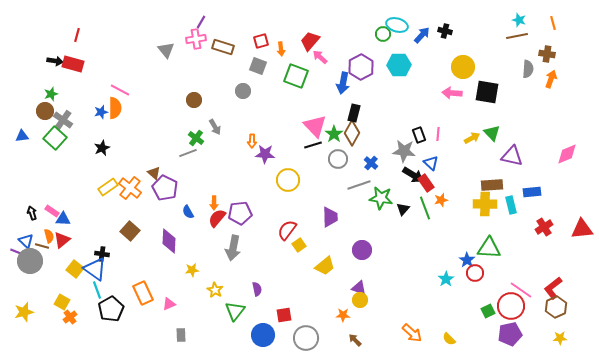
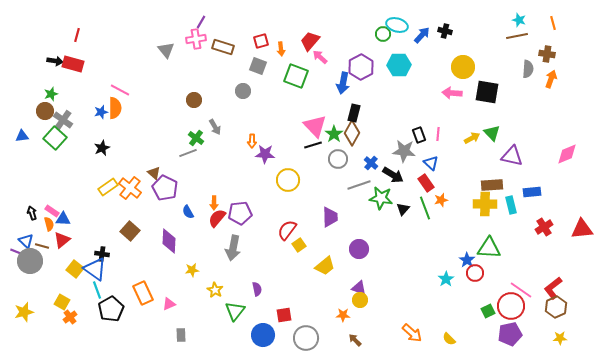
black arrow at (413, 175): moved 20 px left
orange semicircle at (49, 236): moved 12 px up
purple circle at (362, 250): moved 3 px left, 1 px up
